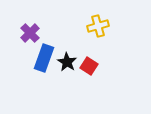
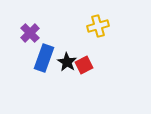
red square: moved 5 px left, 1 px up; rotated 30 degrees clockwise
